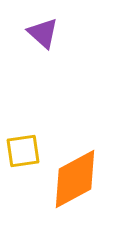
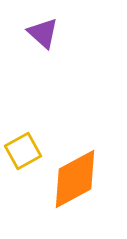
yellow square: rotated 21 degrees counterclockwise
